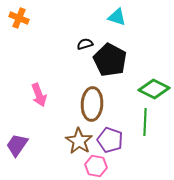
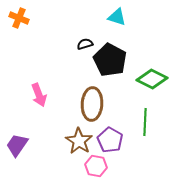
green diamond: moved 2 px left, 10 px up
purple pentagon: rotated 10 degrees clockwise
